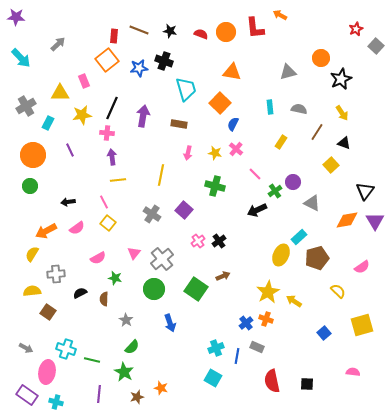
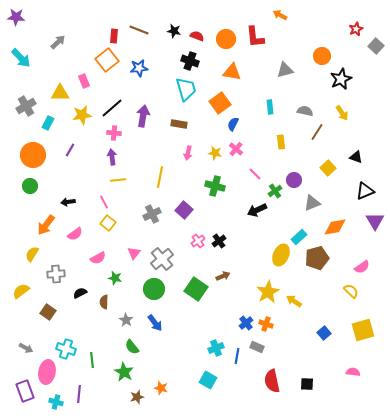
red L-shape at (255, 28): moved 9 px down
black star at (170, 31): moved 4 px right
orange circle at (226, 32): moved 7 px down
red semicircle at (201, 34): moved 4 px left, 2 px down
gray arrow at (58, 44): moved 2 px up
orange circle at (321, 58): moved 1 px right, 2 px up
black cross at (164, 61): moved 26 px right
gray triangle at (288, 72): moved 3 px left, 2 px up
orange square at (220, 103): rotated 10 degrees clockwise
black line at (112, 108): rotated 25 degrees clockwise
gray semicircle at (299, 109): moved 6 px right, 2 px down
pink cross at (107, 133): moved 7 px right
yellow rectangle at (281, 142): rotated 40 degrees counterclockwise
black triangle at (344, 143): moved 12 px right, 14 px down
purple line at (70, 150): rotated 56 degrees clockwise
yellow square at (331, 165): moved 3 px left, 3 px down
yellow line at (161, 175): moved 1 px left, 2 px down
purple circle at (293, 182): moved 1 px right, 2 px up
black triangle at (365, 191): rotated 30 degrees clockwise
gray triangle at (312, 203): rotated 48 degrees counterclockwise
gray cross at (152, 214): rotated 30 degrees clockwise
orange diamond at (347, 220): moved 12 px left, 7 px down
pink semicircle at (77, 228): moved 2 px left, 6 px down
orange arrow at (46, 231): moved 6 px up; rotated 25 degrees counterclockwise
yellow semicircle at (32, 291): moved 11 px left; rotated 30 degrees counterclockwise
yellow semicircle at (338, 291): moved 13 px right
brown semicircle at (104, 299): moved 3 px down
orange cross at (266, 319): moved 5 px down
blue arrow at (170, 323): moved 15 px left; rotated 18 degrees counterclockwise
yellow square at (362, 325): moved 1 px right, 5 px down
green semicircle at (132, 347): rotated 98 degrees clockwise
green line at (92, 360): rotated 70 degrees clockwise
cyan square at (213, 378): moved 5 px left, 2 px down
purple line at (99, 394): moved 20 px left
purple rectangle at (27, 395): moved 2 px left, 4 px up; rotated 35 degrees clockwise
